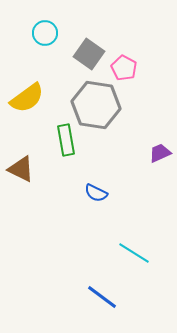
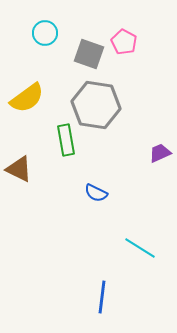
gray square: rotated 16 degrees counterclockwise
pink pentagon: moved 26 px up
brown triangle: moved 2 px left
cyan line: moved 6 px right, 5 px up
blue line: rotated 60 degrees clockwise
